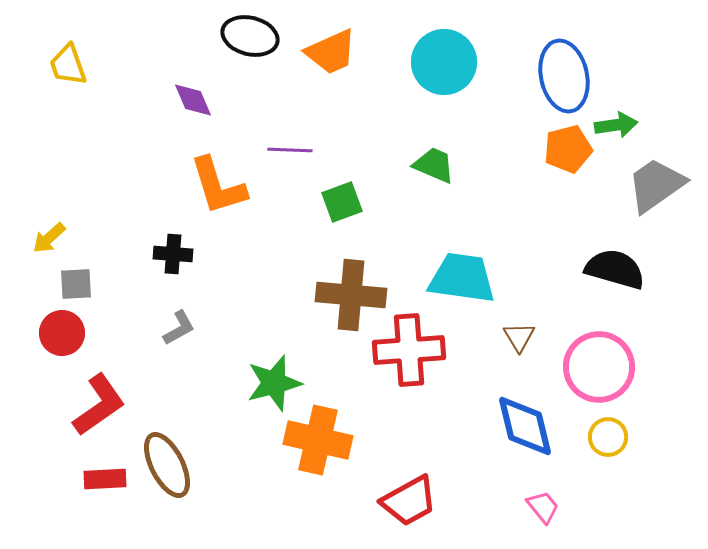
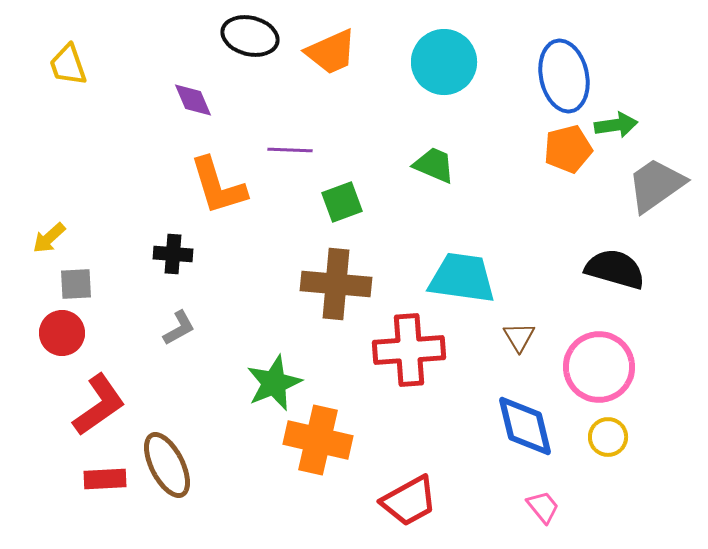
brown cross: moved 15 px left, 11 px up
green star: rotated 8 degrees counterclockwise
